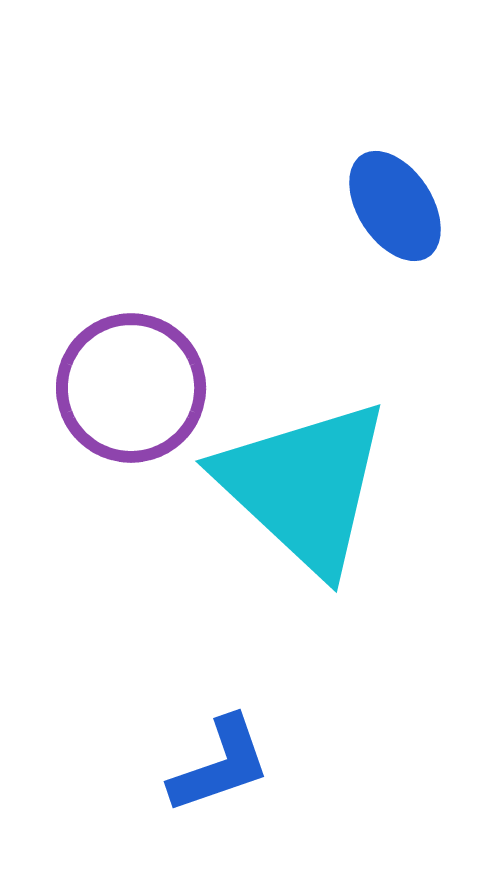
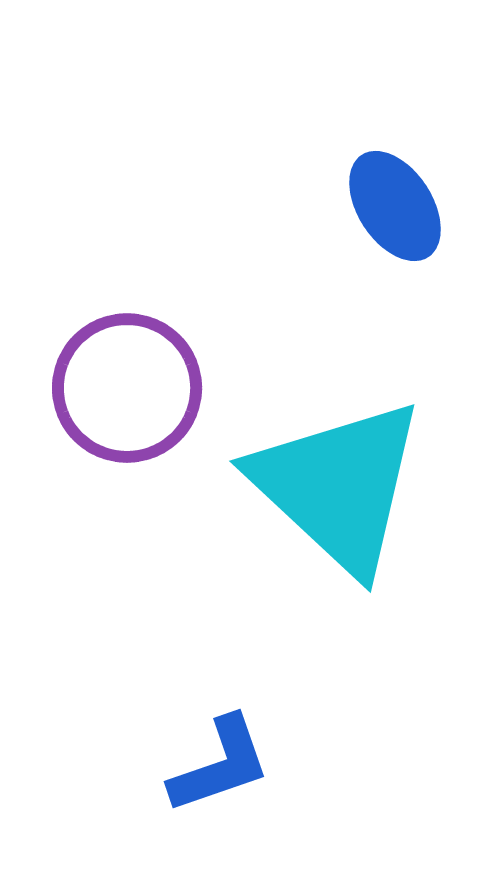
purple circle: moved 4 px left
cyan triangle: moved 34 px right
